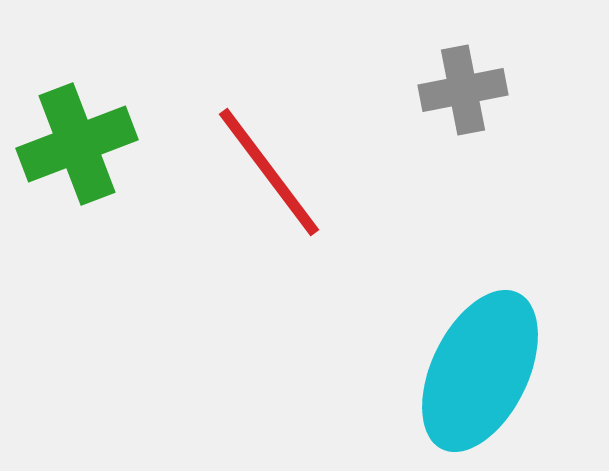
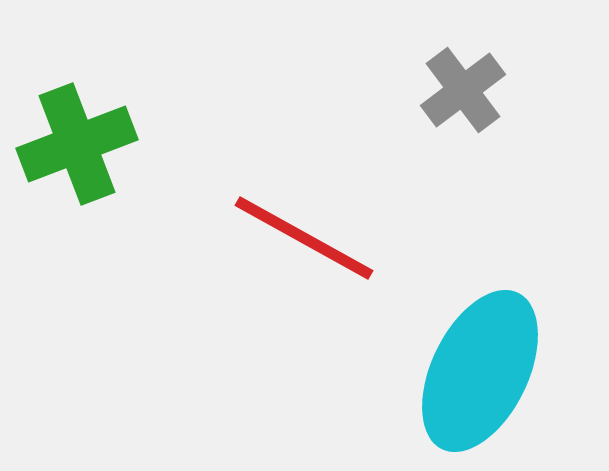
gray cross: rotated 26 degrees counterclockwise
red line: moved 35 px right, 66 px down; rotated 24 degrees counterclockwise
